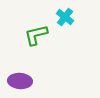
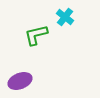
purple ellipse: rotated 25 degrees counterclockwise
